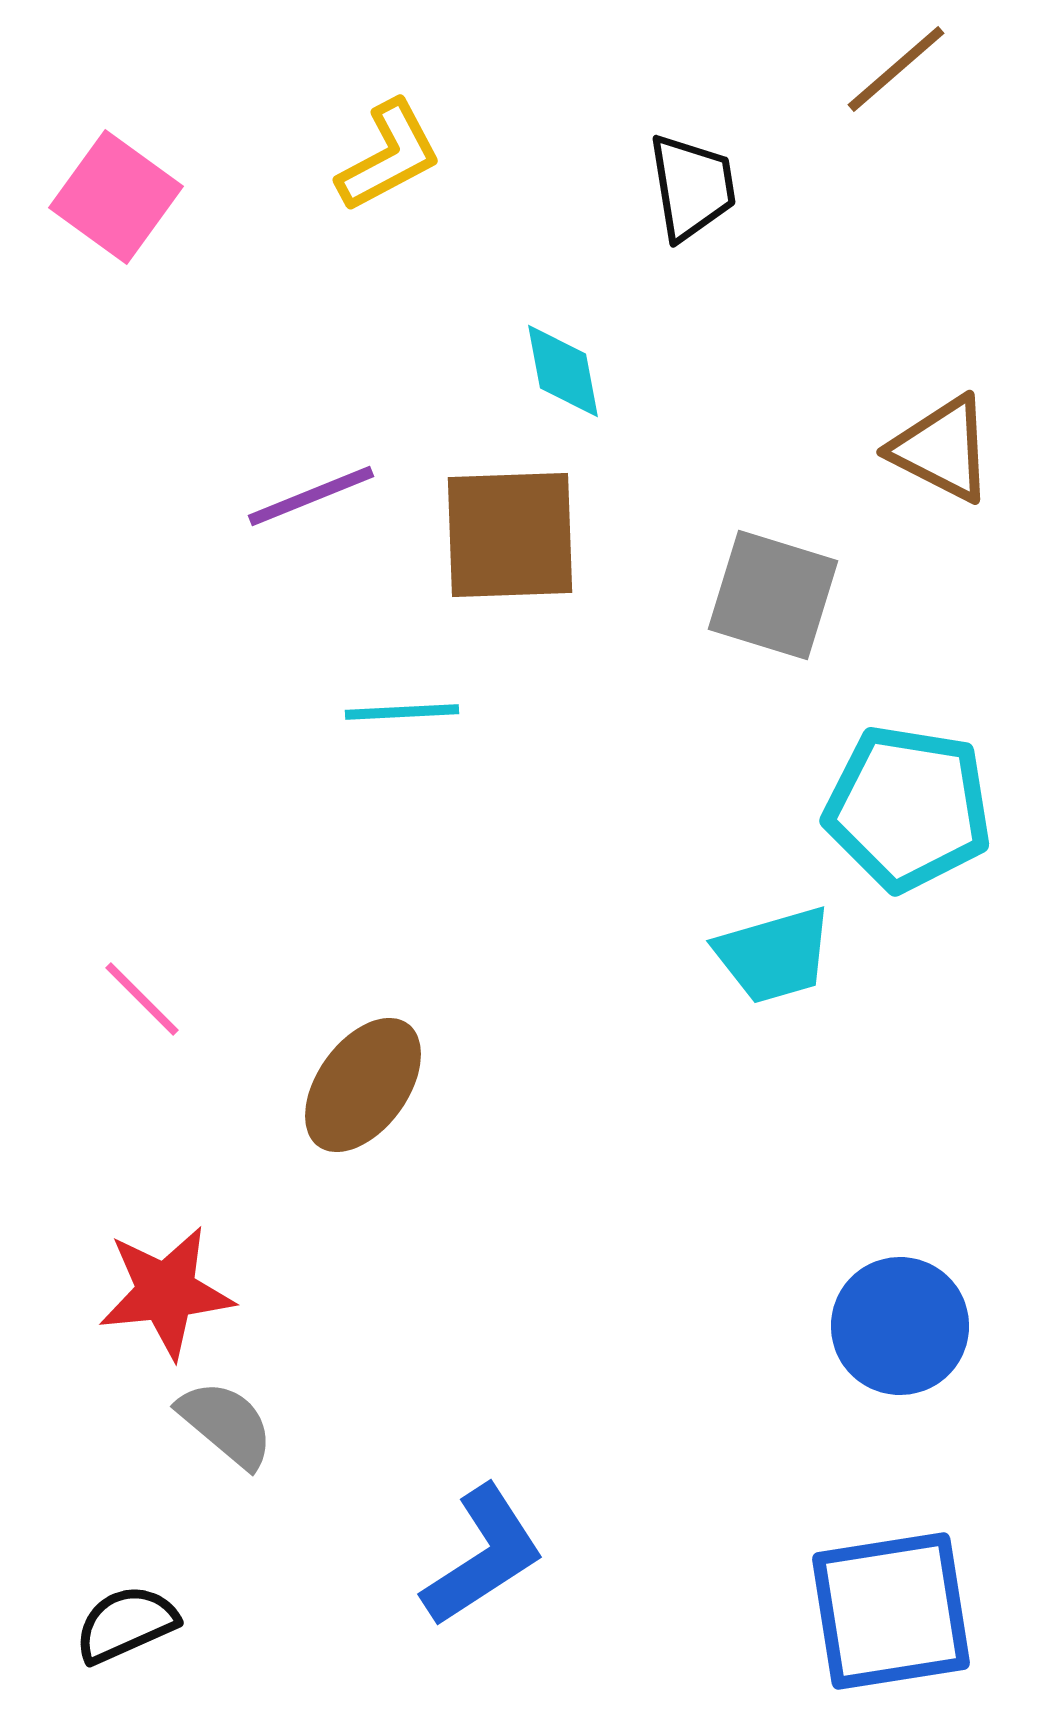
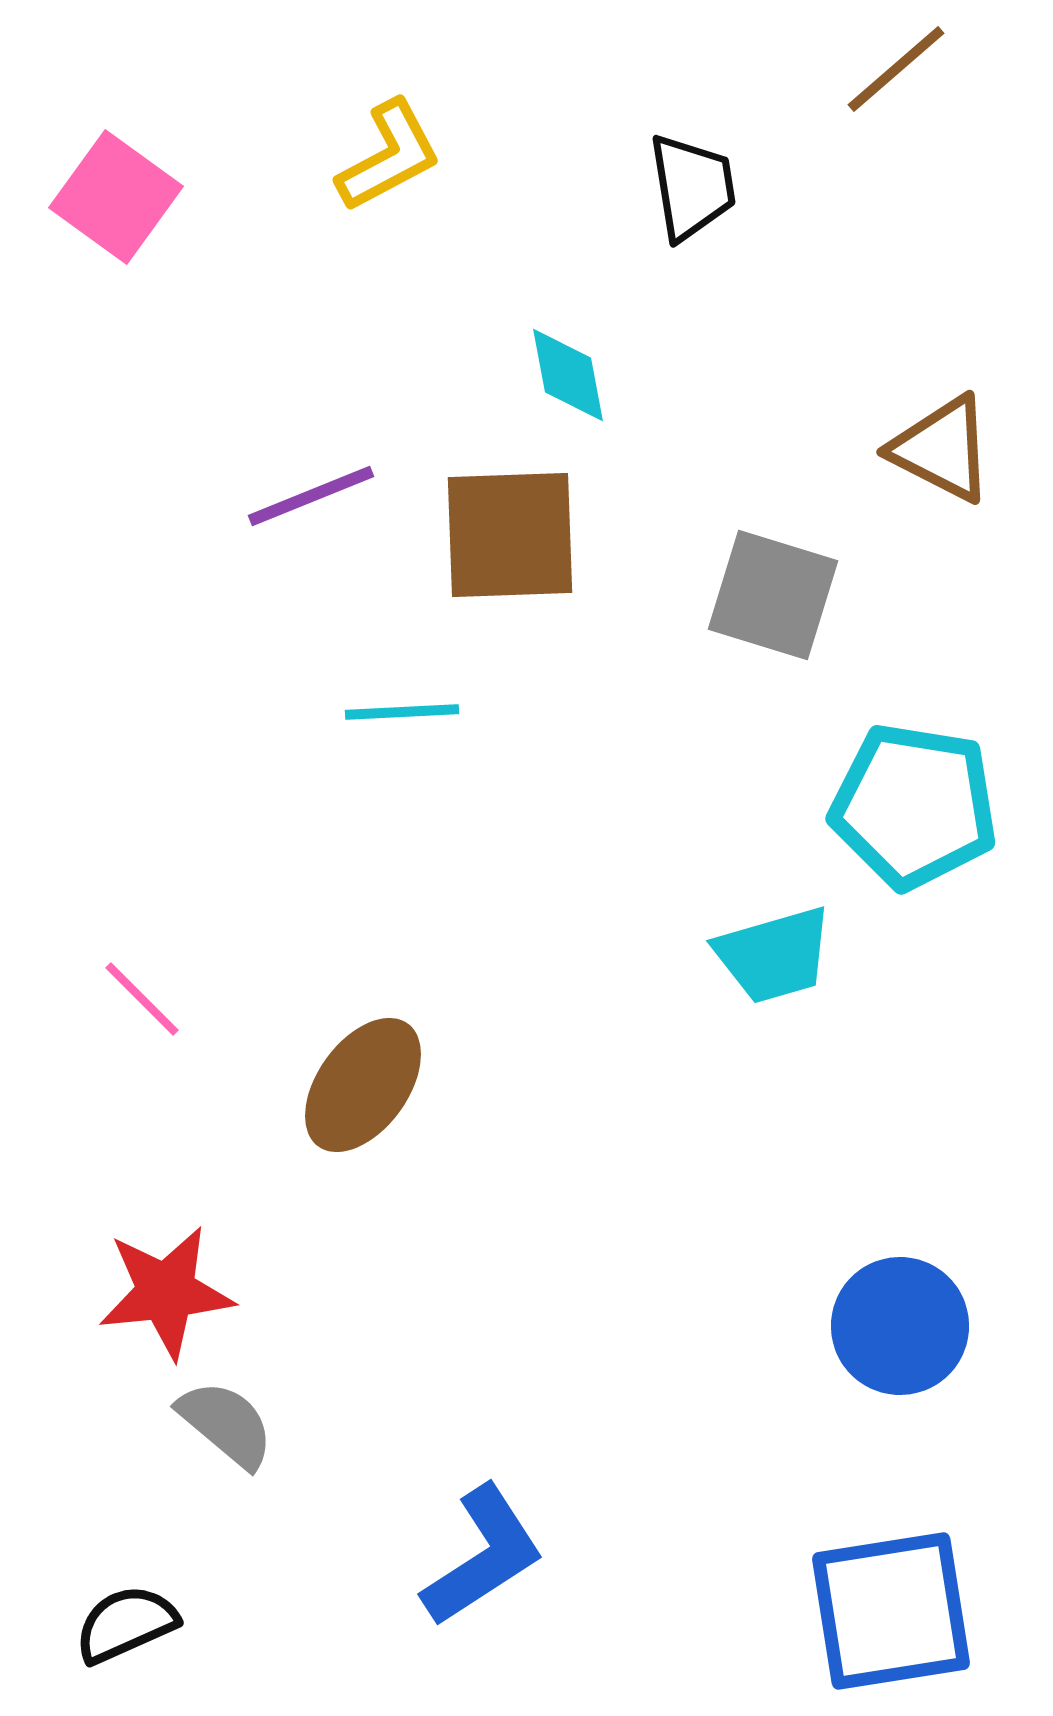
cyan diamond: moved 5 px right, 4 px down
cyan pentagon: moved 6 px right, 2 px up
